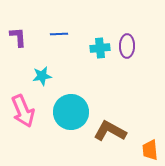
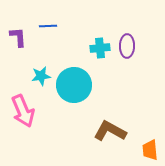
blue line: moved 11 px left, 8 px up
cyan star: moved 1 px left
cyan circle: moved 3 px right, 27 px up
